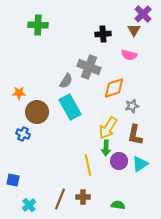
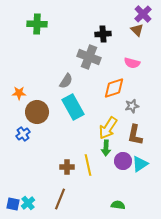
green cross: moved 1 px left, 1 px up
brown triangle: moved 3 px right; rotated 16 degrees counterclockwise
pink semicircle: moved 3 px right, 8 px down
gray cross: moved 10 px up
cyan rectangle: moved 3 px right
blue cross: rotated 32 degrees clockwise
purple circle: moved 4 px right
blue square: moved 24 px down
brown cross: moved 16 px left, 30 px up
cyan cross: moved 1 px left, 2 px up
